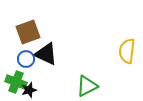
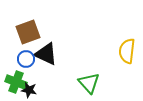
green triangle: moved 2 px right, 3 px up; rotated 45 degrees counterclockwise
black star: rotated 28 degrees clockwise
